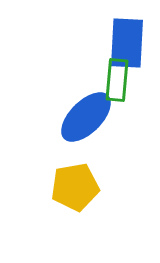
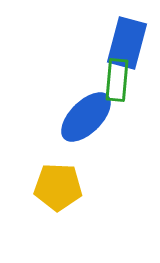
blue rectangle: rotated 12 degrees clockwise
yellow pentagon: moved 17 px left; rotated 12 degrees clockwise
